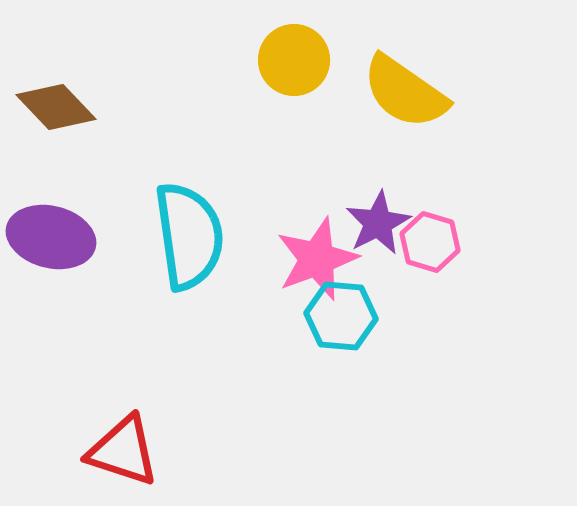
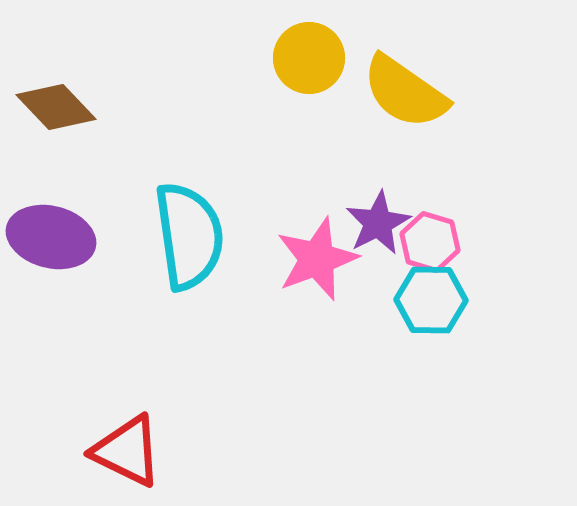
yellow circle: moved 15 px right, 2 px up
cyan hexagon: moved 90 px right, 16 px up; rotated 4 degrees counterclockwise
red triangle: moved 4 px right; rotated 8 degrees clockwise
